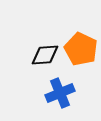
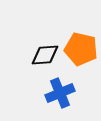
orange pentagon: rotated 12 degrees counterclockwise
